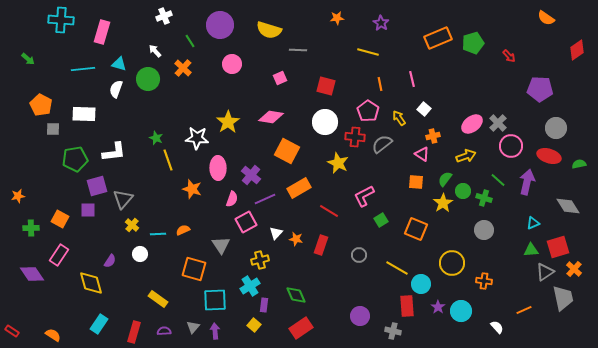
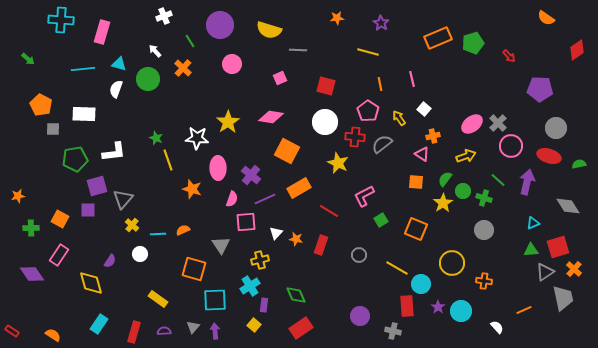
pink square at (246, 222): rotated 25 degrees clockwise
